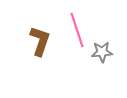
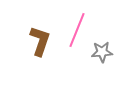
pink line: rotated 40 degrees clockwise
